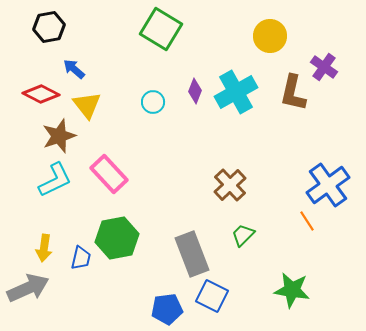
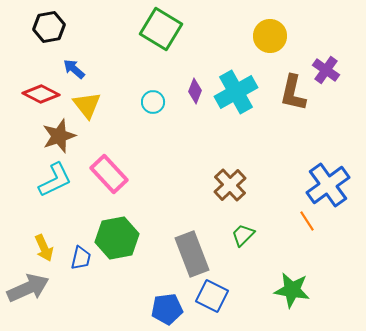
purple cross: moved 2 px right, 3 px down
yellow arrow: rotated 32 degrees counterclockwise
